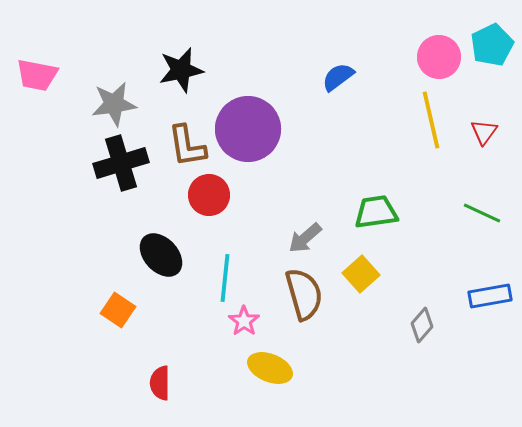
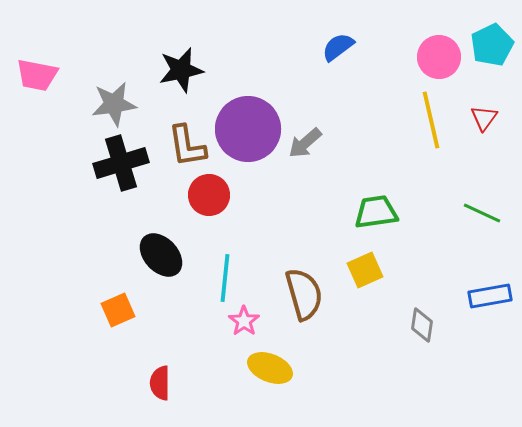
blue semicircle: moved 30 px up
red triangle: moved 14 px up
gray arrow: moved 95 px up
yellow square: moved 4 px right, 4 px up; rotated 18 degrees clockwise
orange square: rotated 32 degrees clockwise
gray diamond: rotated 32 degrees counterclockwise
